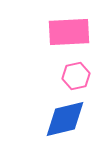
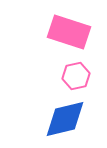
pink rectangle: rotated 21 degrees clockwise
